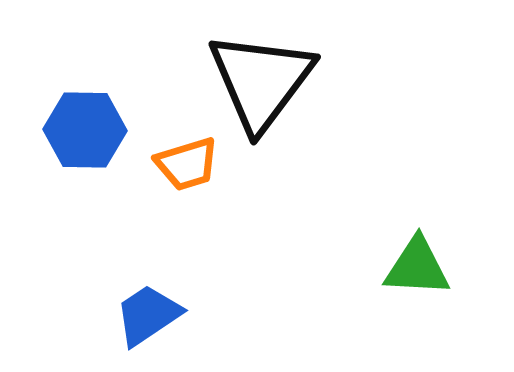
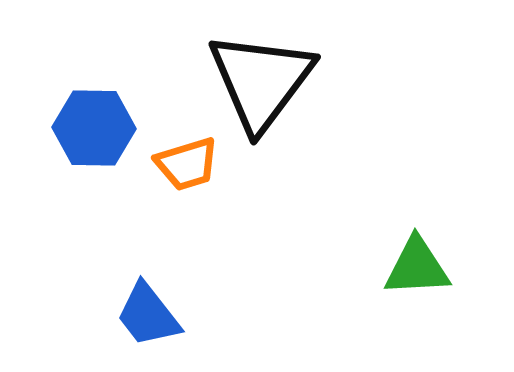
blue hexagon: moved 9 px right, 2 px up
green triangle: rotated 6 degrees counterclockwise
blue trapezoid: rotated 94 degrees counterclockwise
